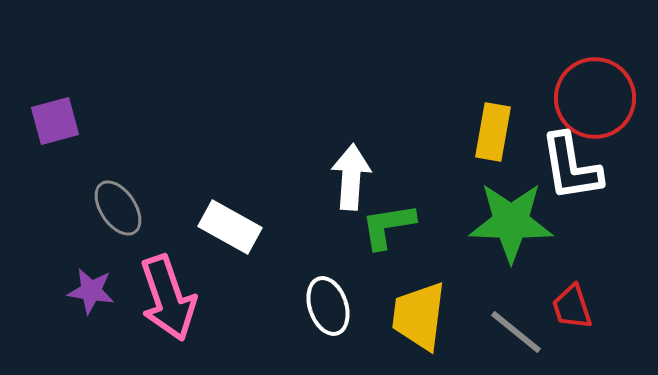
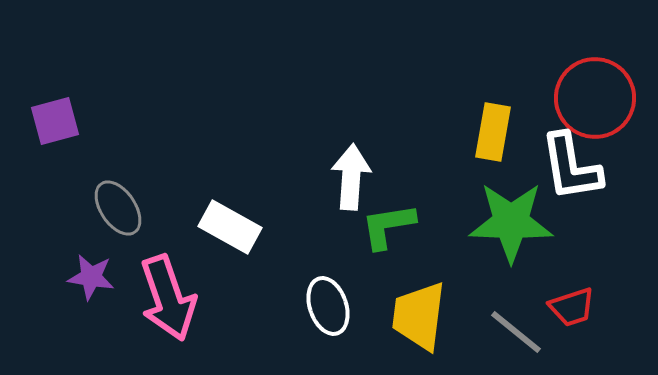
purple star: moved 14 px up
red trapezoid: rotated 90 degrees counterclockwise
